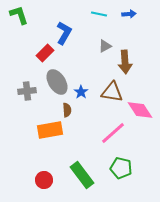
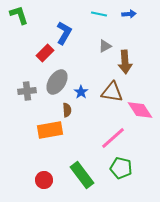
gray ellipse: rotated 65 degrees clockwise
pink line: moved 5 px down
